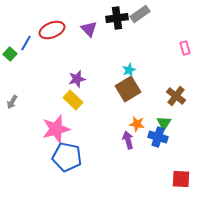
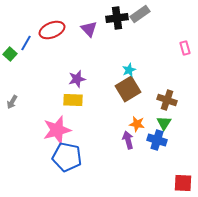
brown cross: moved 9 px left, 4 px down; rotated 18 degrees counterclockwise
yellow rectangle: rotated 42 degrees counterclockwise
pink star: moved 1 px right, 1 px down
blue cross: moved 1 px left, 3 px down
red square: moved 2 px right, 4 px down
